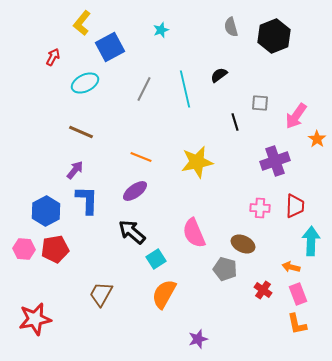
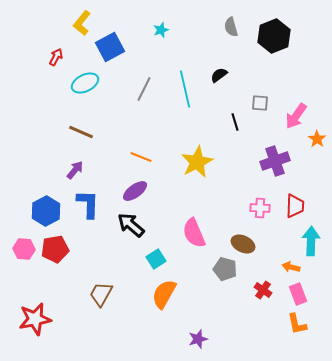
red arrow: moved 3 px right
yellow star: rotated 16 degrees counterclockwise
blue L-shape: moved 1 px right, 4 px down
black arrow: moved 1 px left, 7 px up
